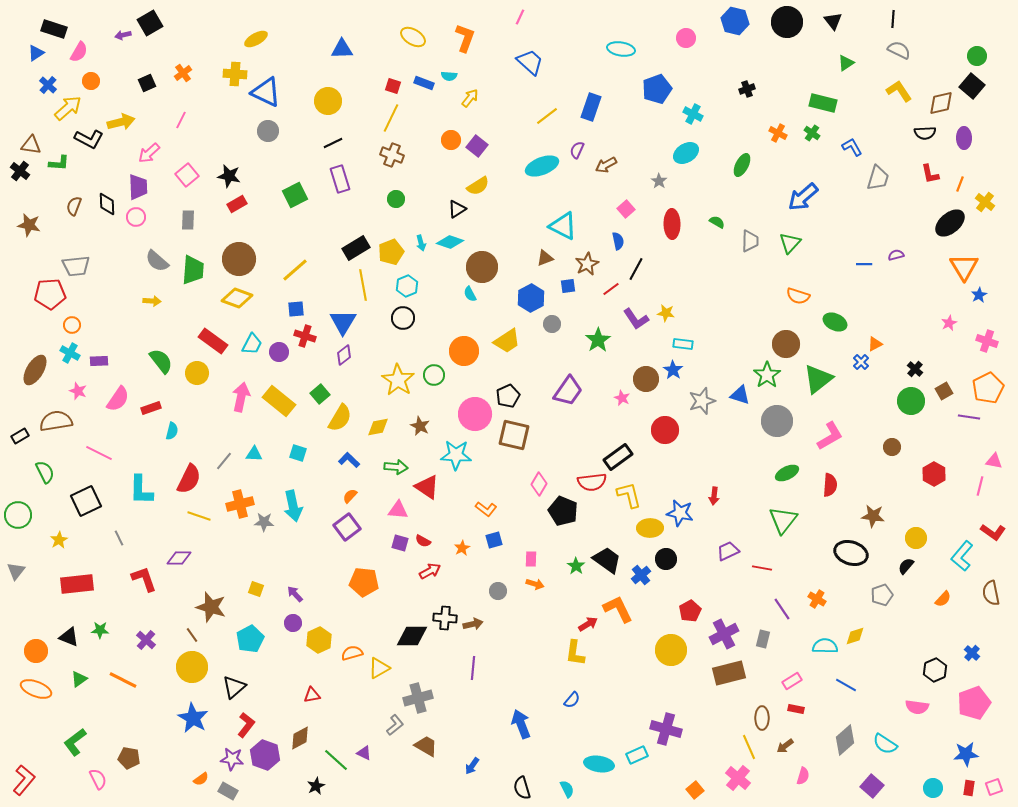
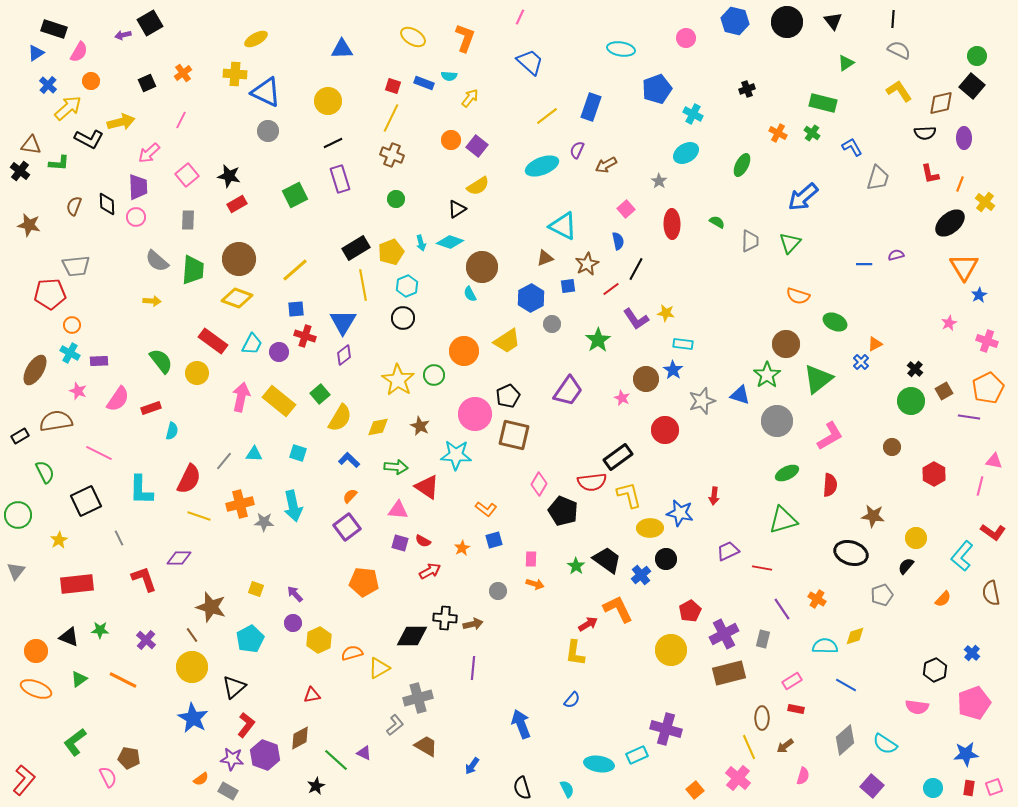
green triangle at (783, 520): rotated 36 degrees clockwise
pink semicircle at (98, 779): moved 10 px right, 2 px up
